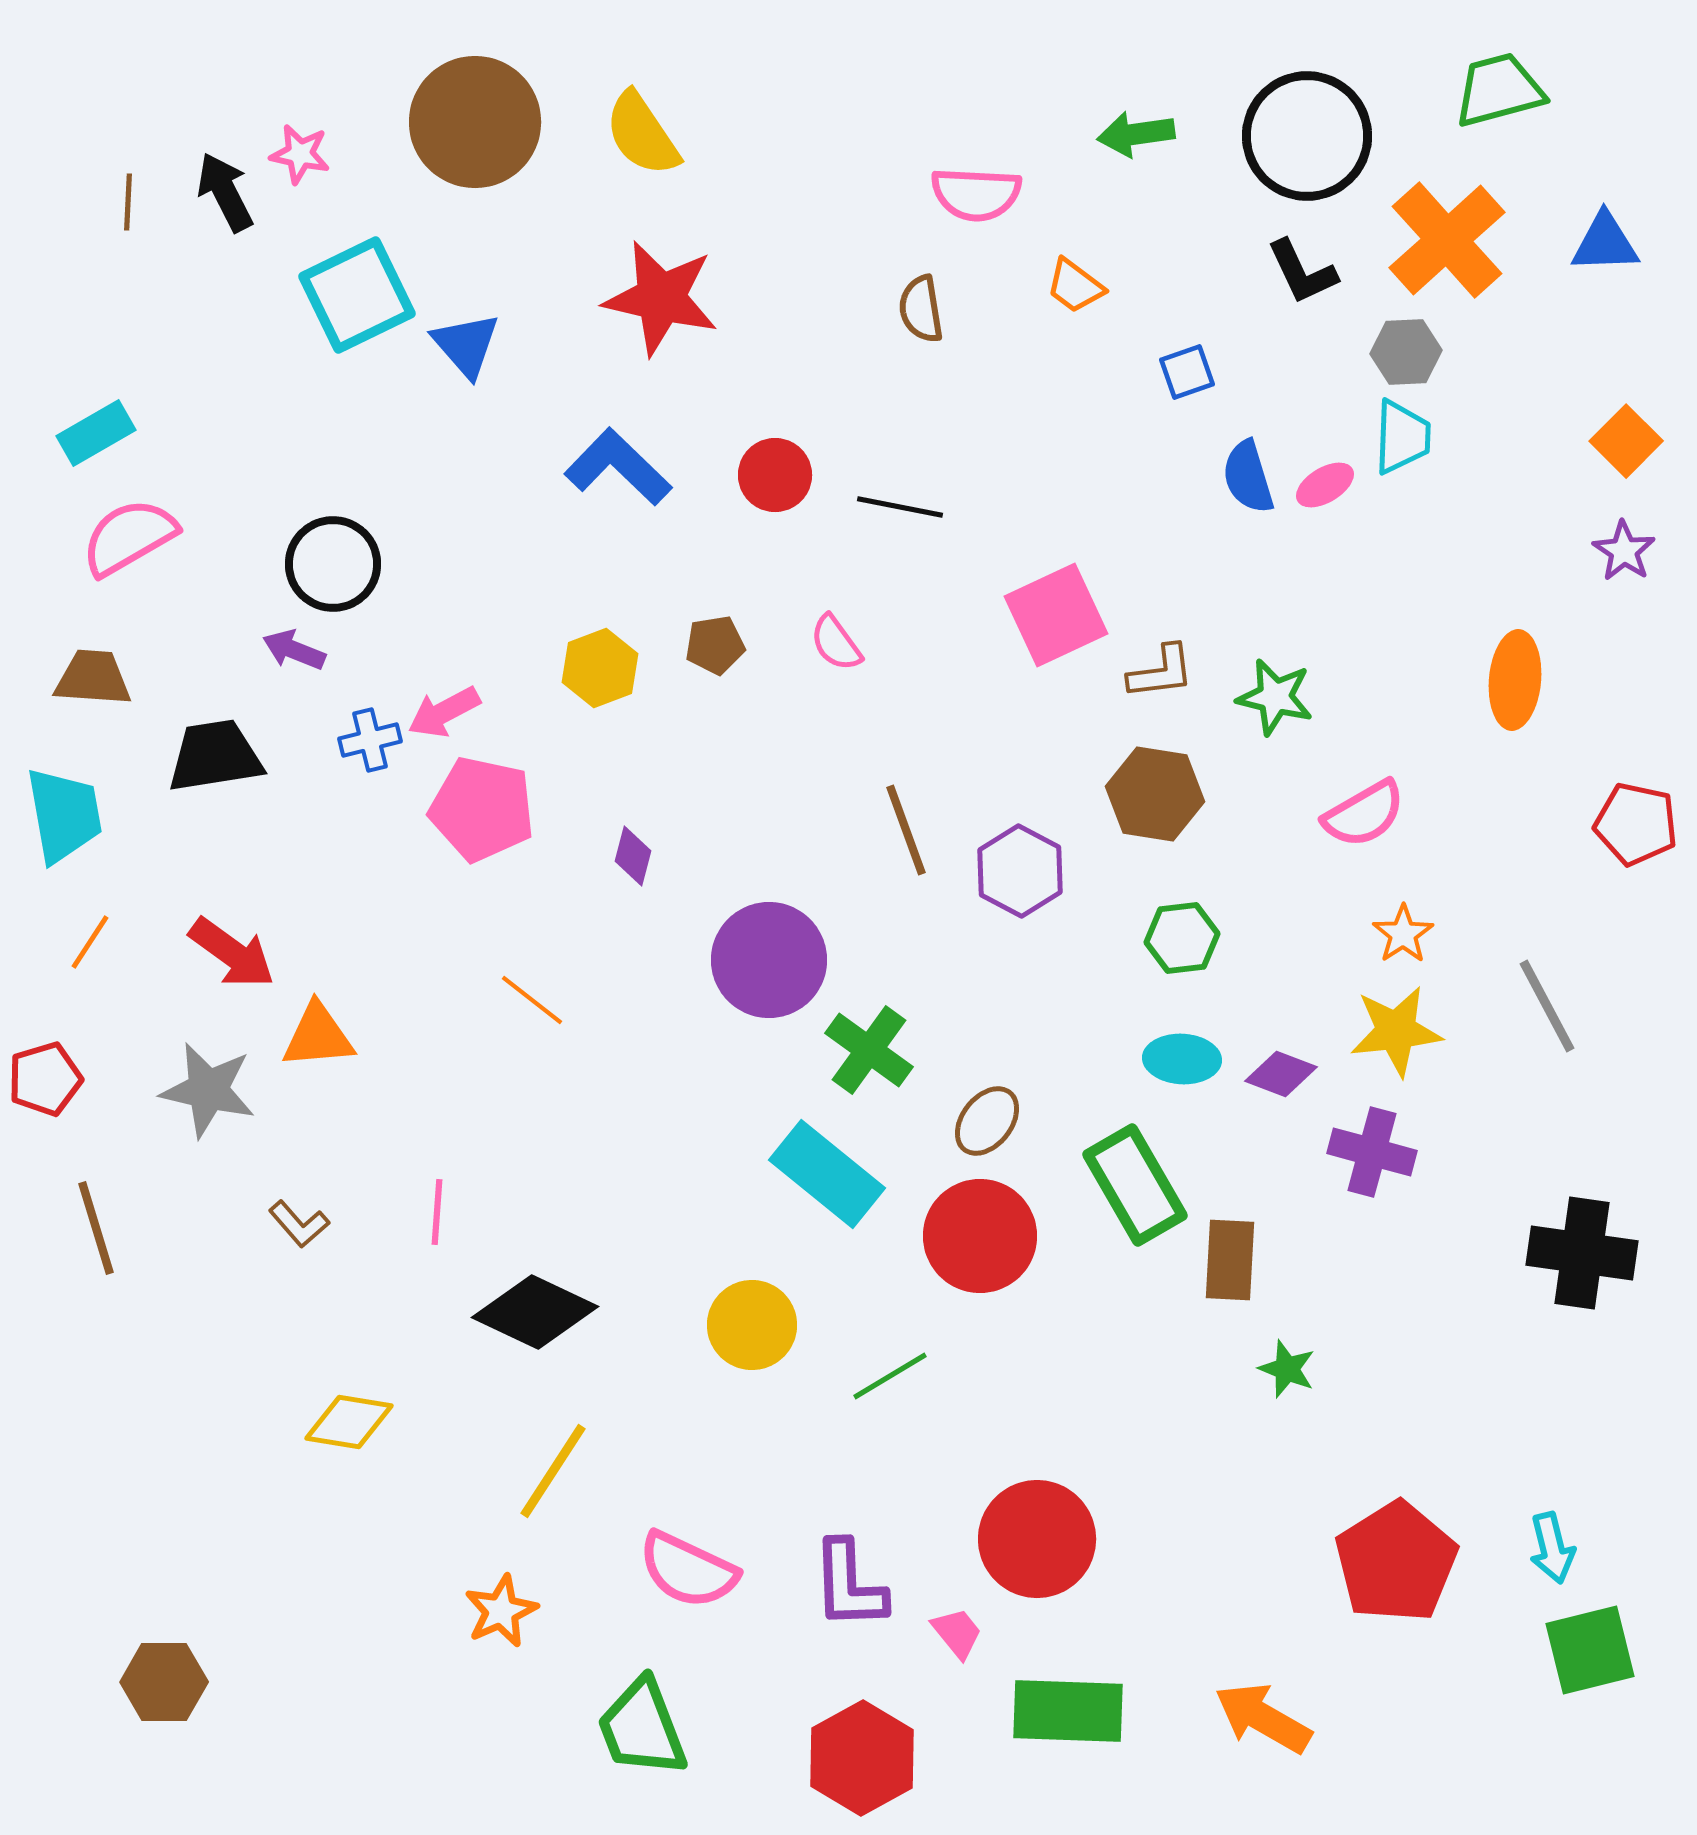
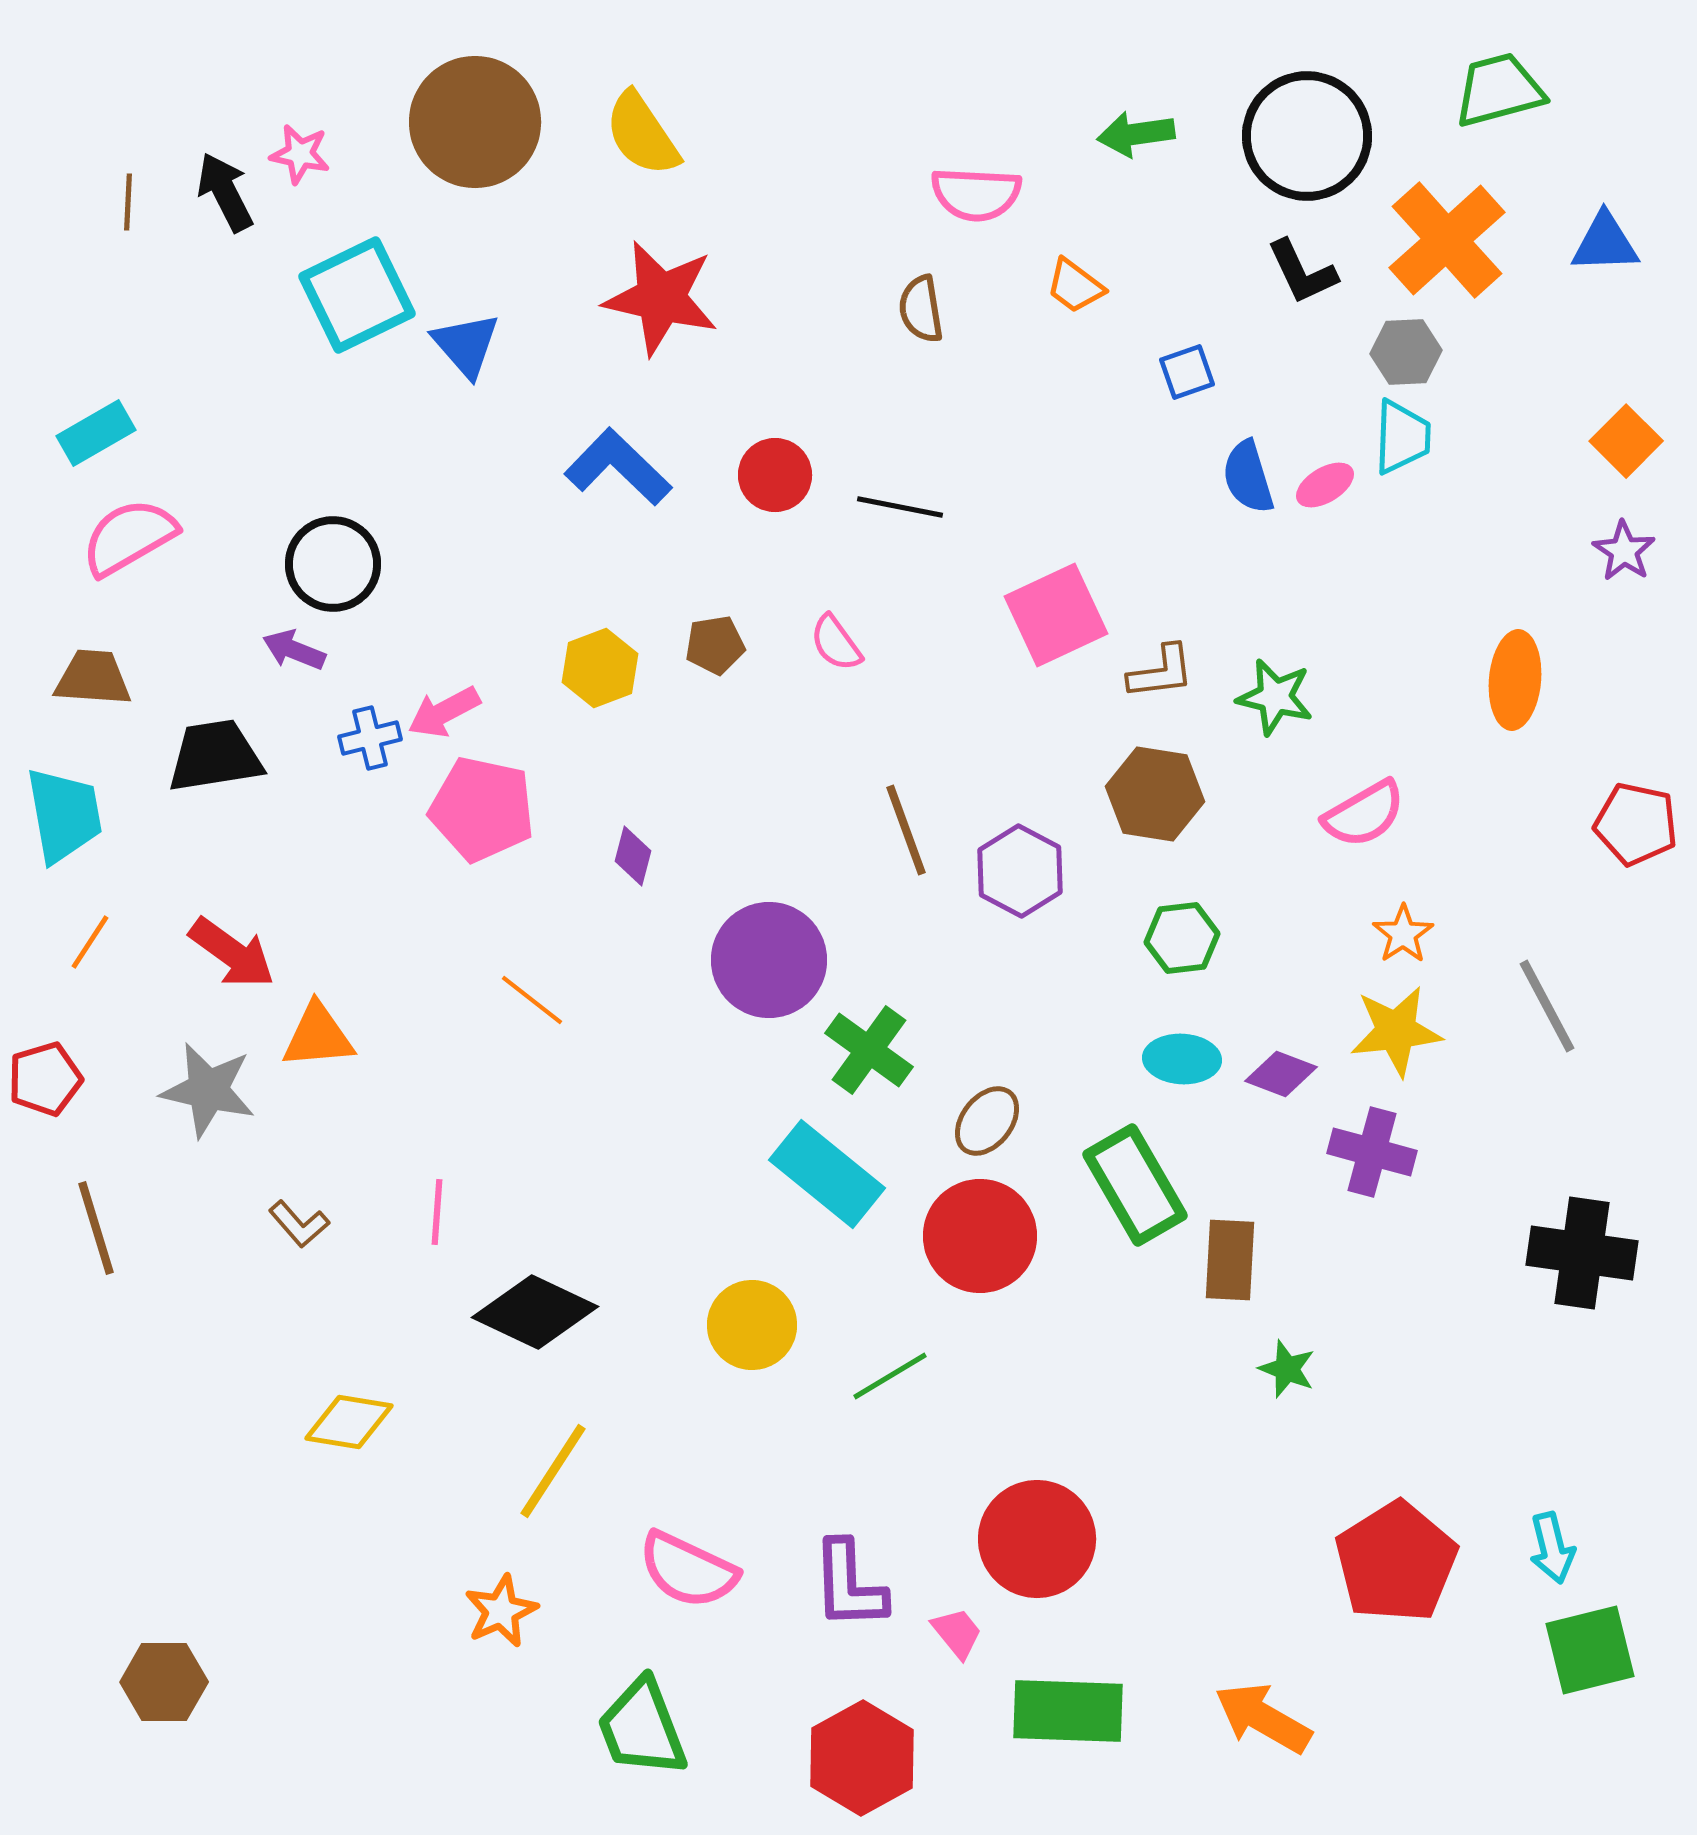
blue cross at (370, 740): moved 2 px up
